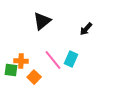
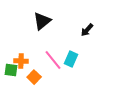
black arrow: moved 1 px right, 1 px down
